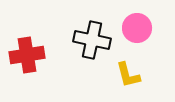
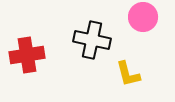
pink circle: moved 6 px right, 11 px up
yellow L-shape: moved 1 px up
